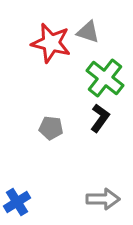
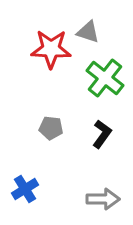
red star: moved 6 px down; rotated 12 degrees counterclockwise
black L-shape: moved 2 px right, 16 px down
blue cross: moved 8 px right, 13 px up
